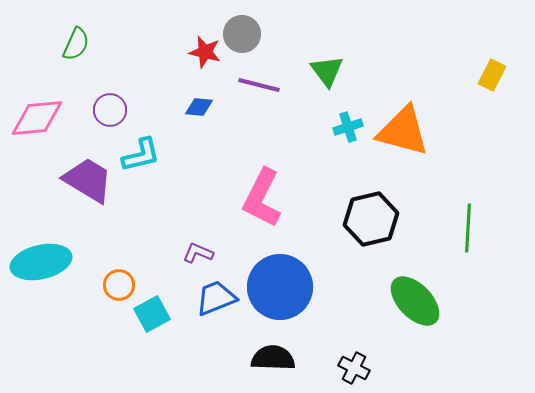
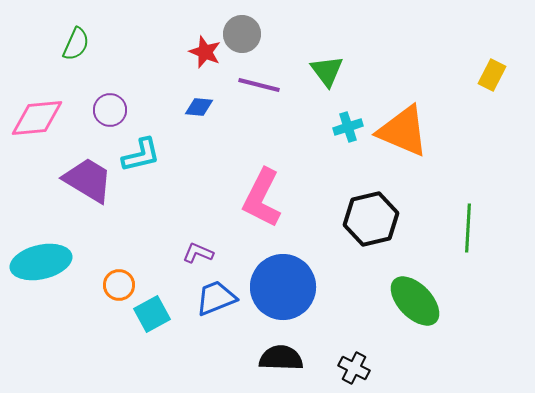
red star: rotated 8 degrees clockwise
orange triangle: rotated 8 degrees clockwise
blue circle: moved 3 px right
black semicircle: moved 8 px right
